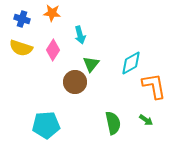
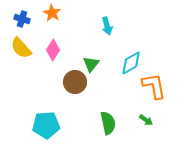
orange star: rotated 24 degrees clockwise
cyan arrow: moved 27 px right, 9 px up
yellow semicircle: rotated 30 degrees clockwise
green semicircle: moved 5 px left
